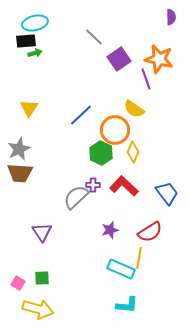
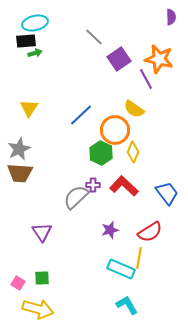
purple line: rotated 10 degrees counterclockwise
cyan L-shape: rotated 125 degrees counterclockwise
